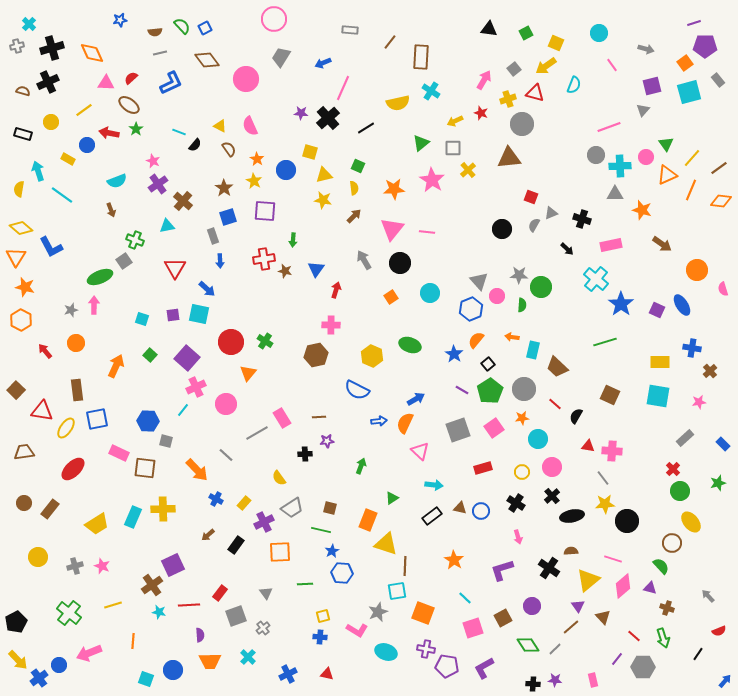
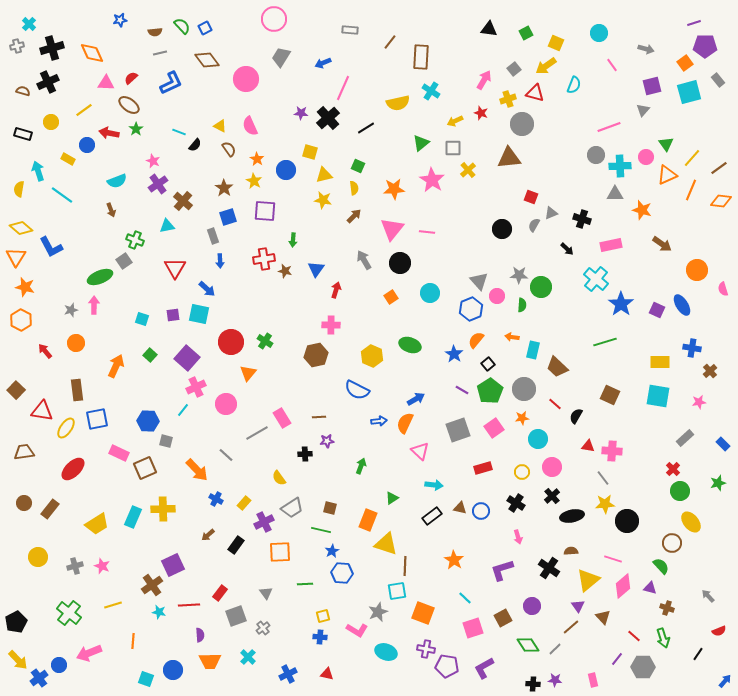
brown square at (145, 468): rotated 30 degrees counterclockwise
